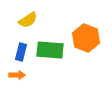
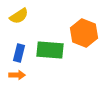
yellow semicircle: moved 9 px left, 4 px up
orange hexagon: moved 2 px left, 5 px up
blue rectangle: moved 2 px left, 1 px down
